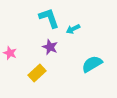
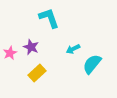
cyan arrow: moved 20 px down
purple star: moved 19 px left
pink star: rotated 24 degrees clockwise
cyan semicircle: rotated 20 degrees counterclockwise
